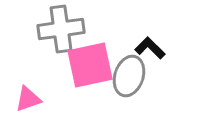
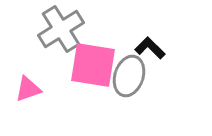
gray cross: rotated 24 degrees counterclockwise
pink square: moved 3 px right; rotated 21 degrees clockwise
pink triangle: moved 10 px up
